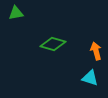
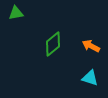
green diamond: rotated 55 degrees counterclockwise
orange arrow: moved 5 px left, 5 px up; rotated 48 degrees counterclockwise
